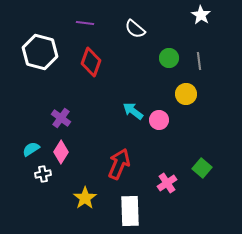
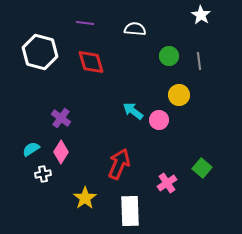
white semicircle: rotated 145 degrees clockwise
green circle: moved 2 px up
red diamond: rotated 36 degrees counterclockwise
yellow circle: moved 7 px left, 1 px down
